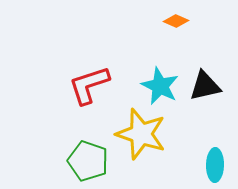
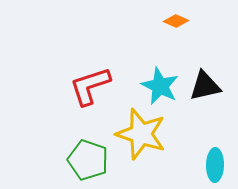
red L-shape: moved 1 px right, 1 px down
green pentagon: moved 1 px up
